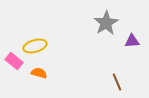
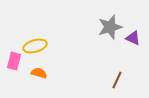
gray star: moved 4 px right, 4 px down; rotated 15 degrees clockwise
purple triangle: moved 1 px right, 3 px up; rotated 28 degrees clockwise
pink rectangle: rotated 66 degrees clockwise
brown line: moved 2 px up; rotated 48 degrees clockwise
